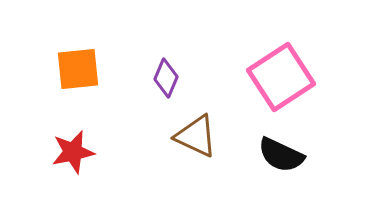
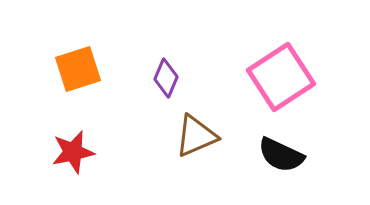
orange square: rotated 12 degrees counterclockwise
brown triangle: rotated 48 degrees counterclockwise
